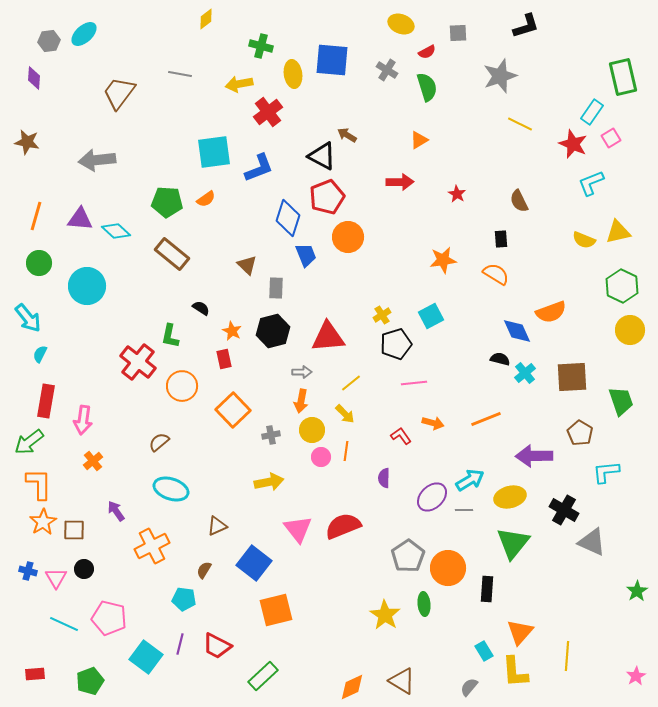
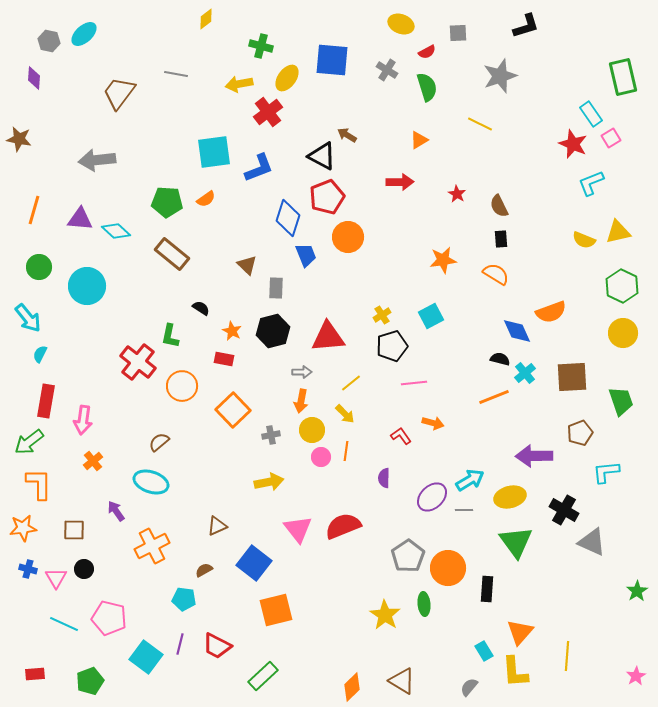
gray hexagon at (49, 41): rotated 20 degrees clockwise
gray line at (180, 74): moved 4 px left
yellow ellipse at (293, 74): moved 6 px left, 4 px down; rotated 44 degrees clockwise
cyan rectangle at (592, 112): moved 1 px left, 2 px down; rotated 70 degrees counterclockwise
yellow line at (520, 124): moved 40 px left
brown star at (27, 142): moved 8 px left, 3 px up
brown semicircle at (519, 201): moved 20 px left, 5 px down
orange line at (36, 216): moved 2 px left, 6 px up
green circle at (39, 263): moved 4 px down
yellow circle at (630, 330): moved 7 px left, 3 px down
black pentagon at (396, 344): moved 4 px left, 2 px down
red rectangle at (224, 359): rotated 66 degrees counterclockwise
orange line at (486, 419): moved 8 px right, 22 px up
brown pentagon at (580, 433): rotated 20 degrees clockwise
cyan ellipse at (171, 489): moved 20 px left, 7 px up
orange star at (43, 522): moved 20 px left, 6 px down; rotated 24 degrees clockwise
green triangle at (513, 543): moved 3 px right, 1 px up; rotated 15 degrees counterclockwise
brown semicircle at (204, 570): rotated 30 degrees clockwise
blue cross at (28, 571): moved 2 px up
orange diamond at (352, 687): rotated 20 degrees counterclockwise
